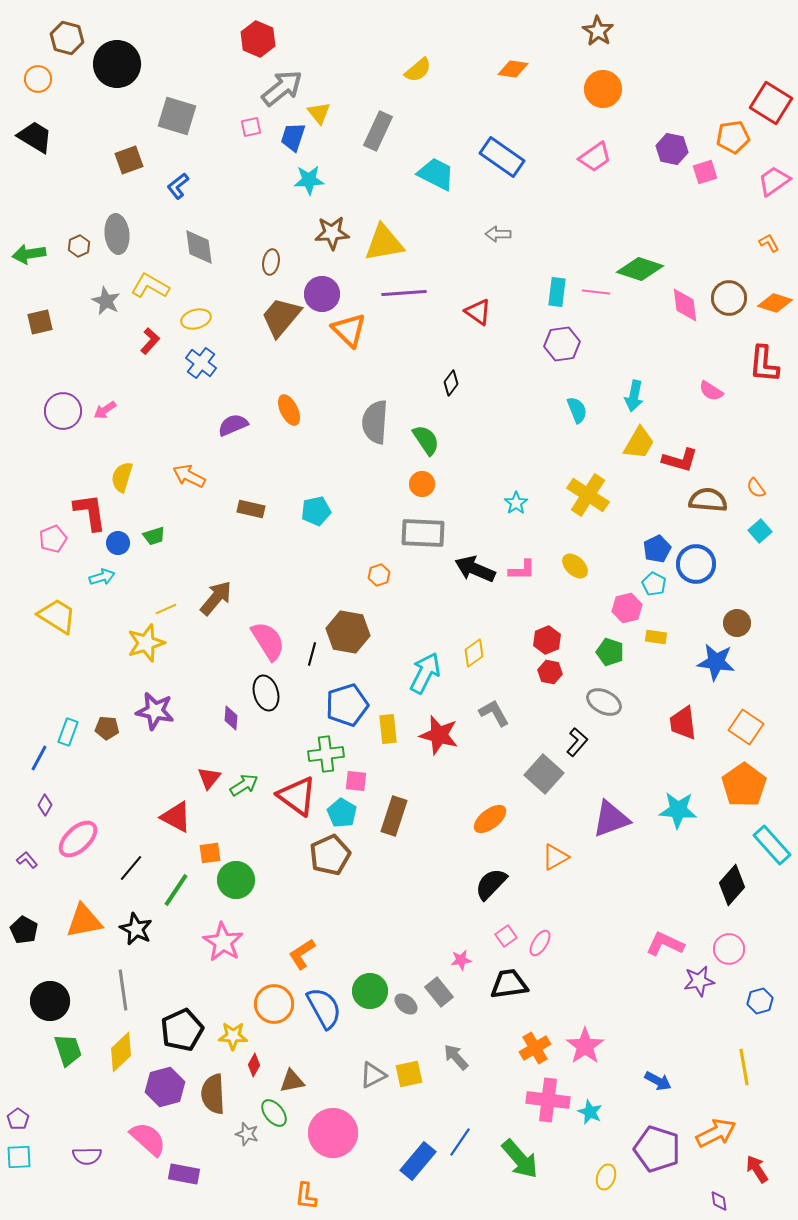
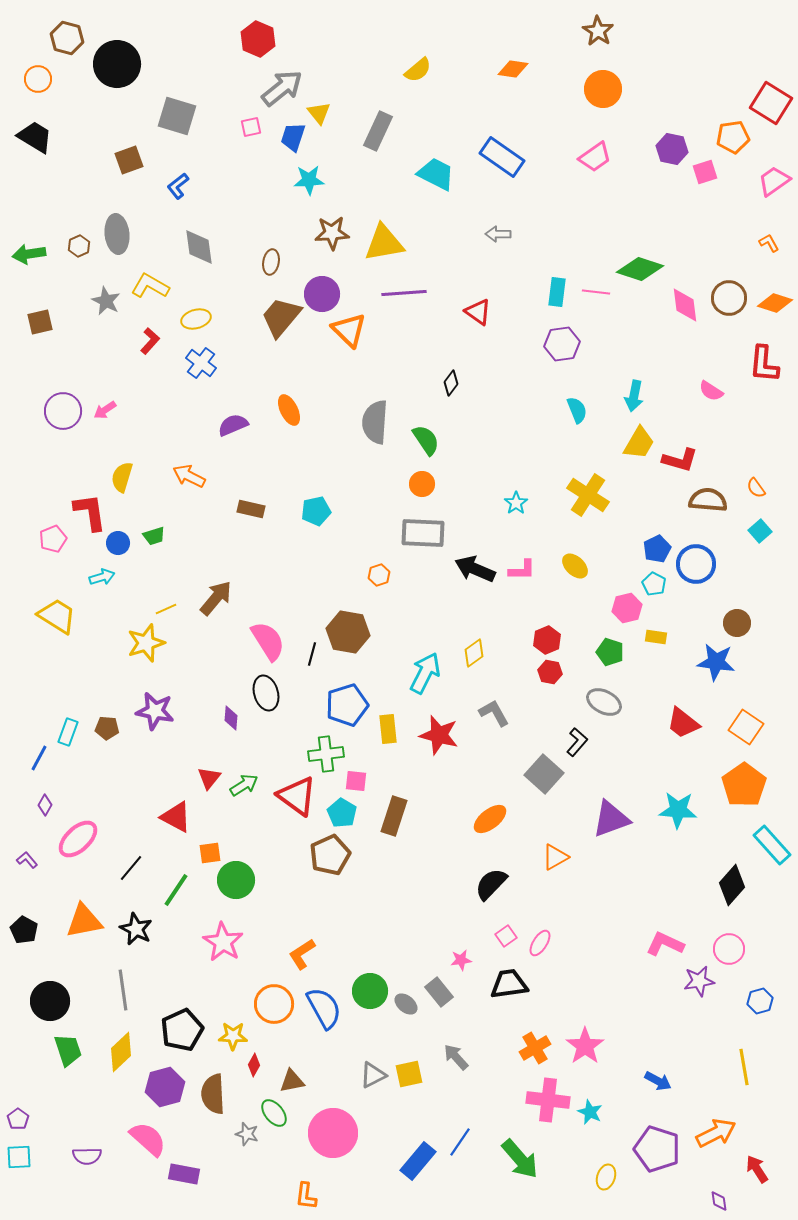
red trapezoid at (683, 723): rotated 45 degrees counterclockwise
